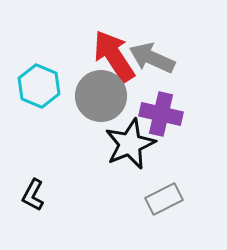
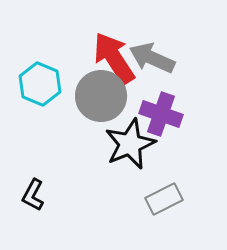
red arrow: moved 2 px down
cyan hexagon: moved 1 px right, 2 px up
purple cross: rotated 6 degrees clockwise
